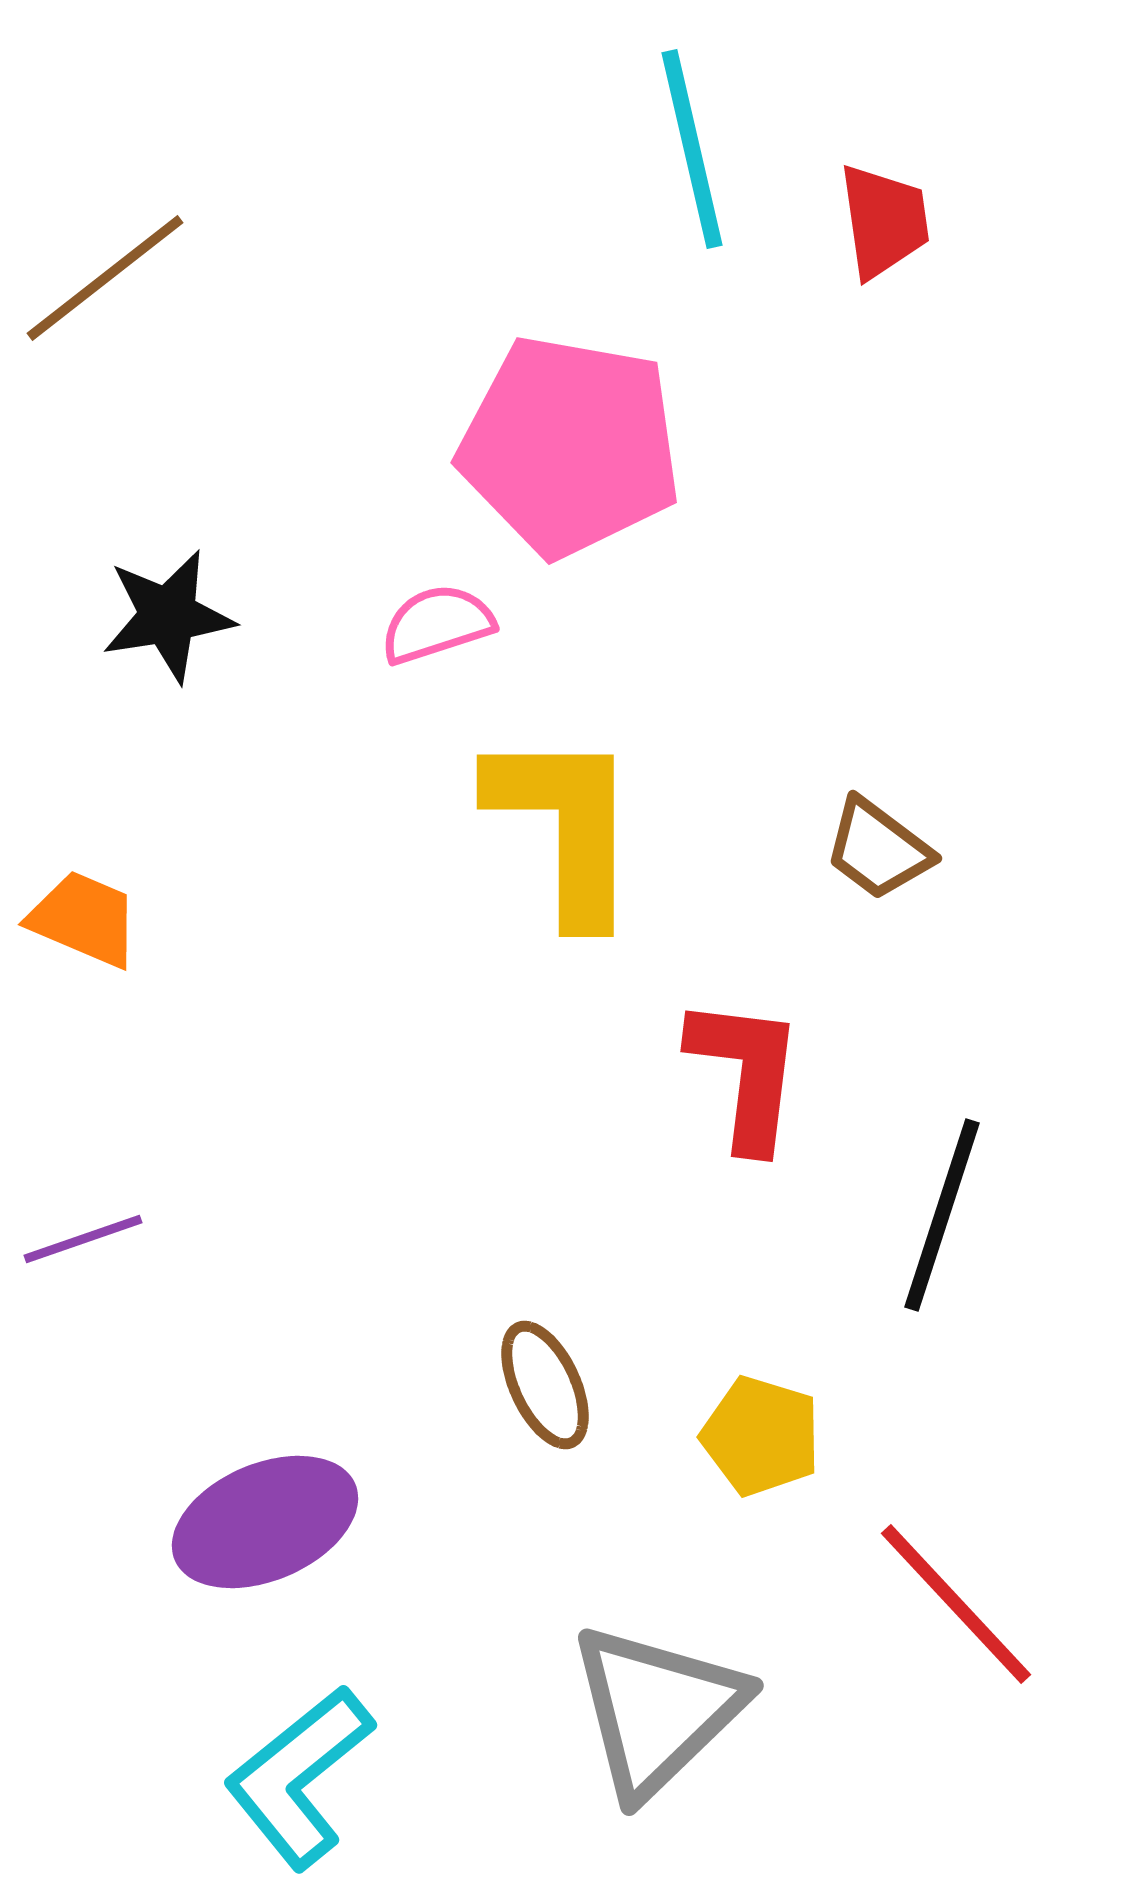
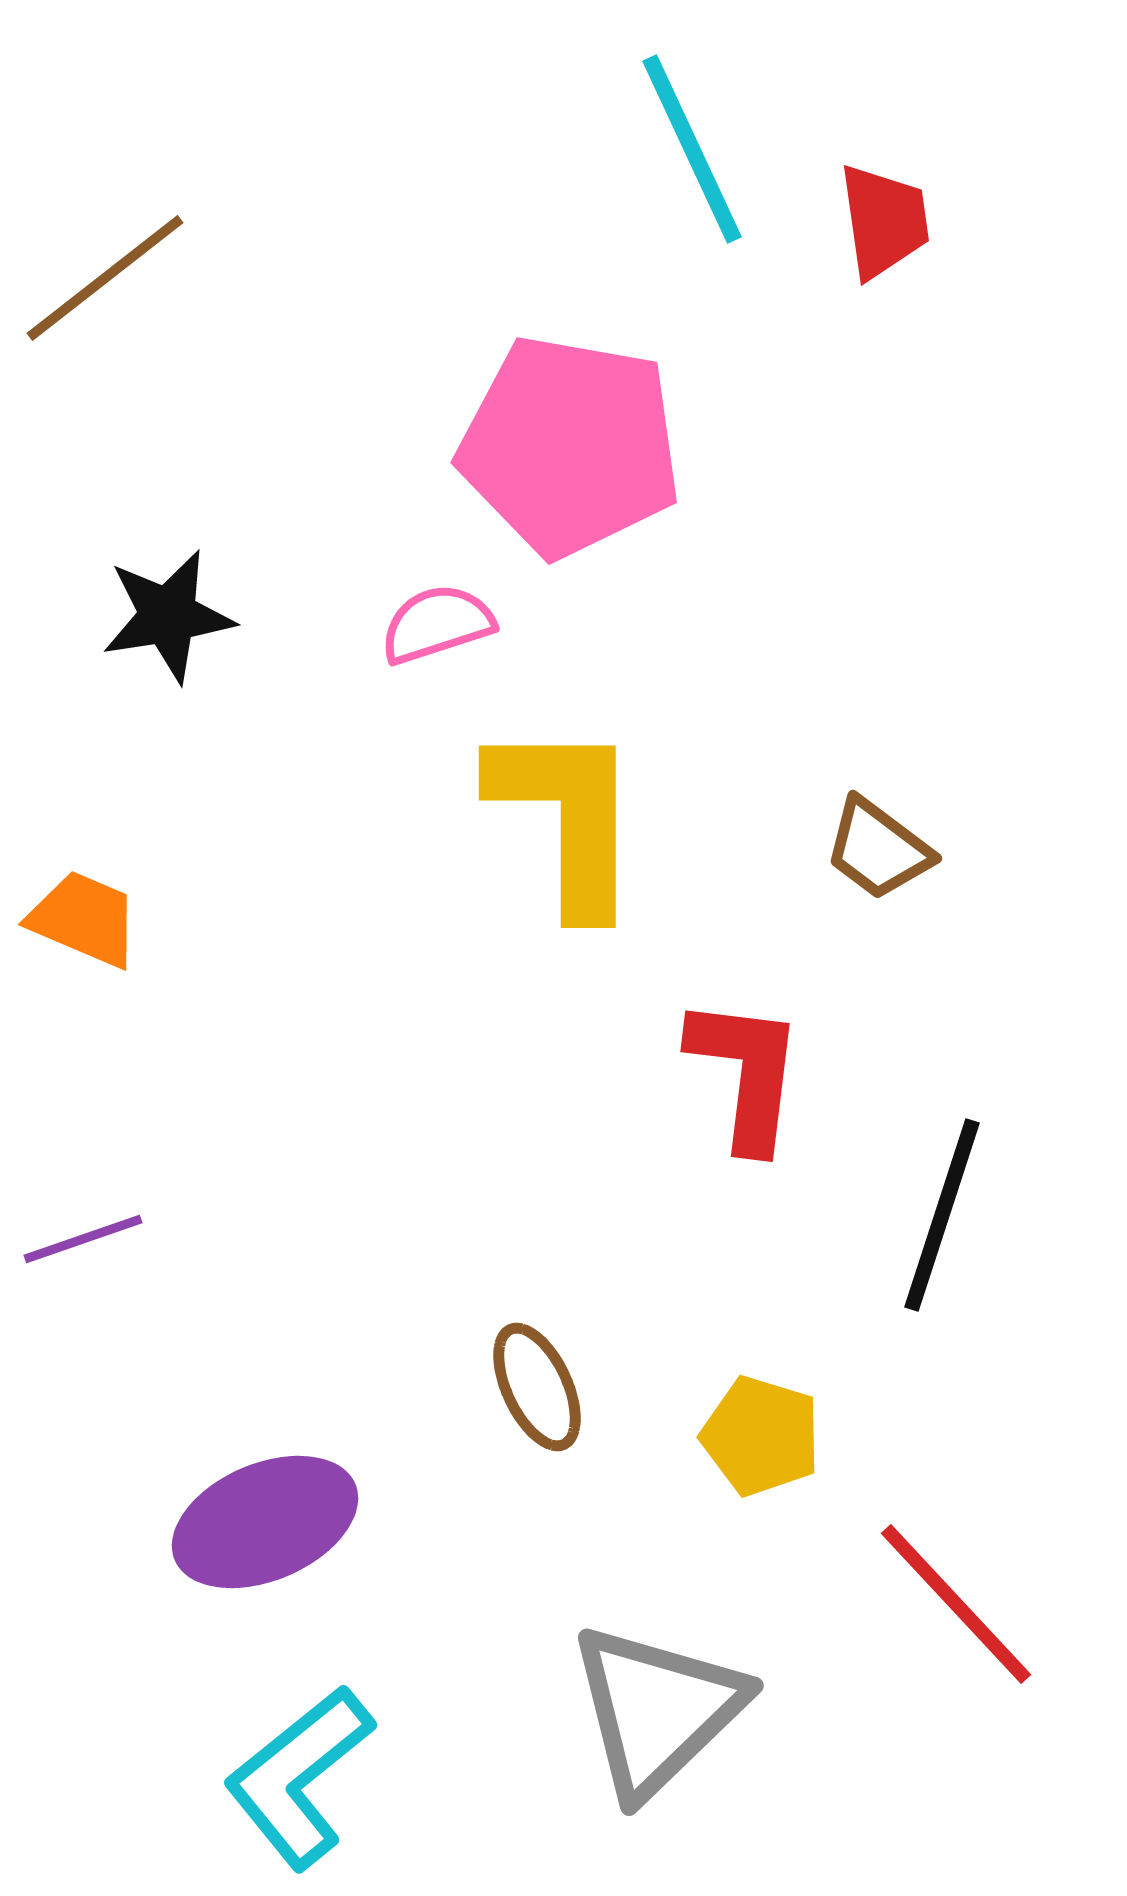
cyan line: rotated 12 degrees counterclockwise
yellow L-shape: moved 2 px right, 9 px up
brown ellipse: moved 8 px left, 2 px down
